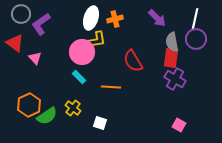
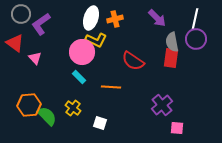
yellow L-shape: rotated 35 degrees clockwise
red semicircle: rotated 25 degrees counterclockwise
purple cross: moved 13 px left, 26 px down; rotated 20 degrees clockwise
orange hexagon: rotated 20 degrees clockwise
green semicircle: rotated 100 degrees counterclockwise
pink square: moved 2 px left, 3 px down; rotated 24 degrees counterclockwise
